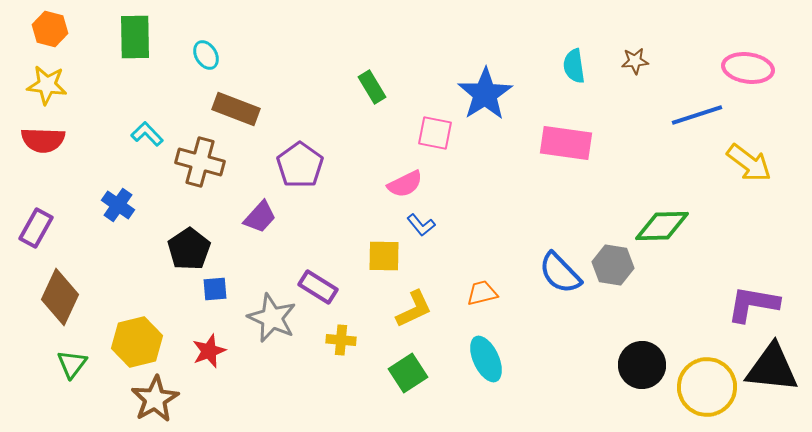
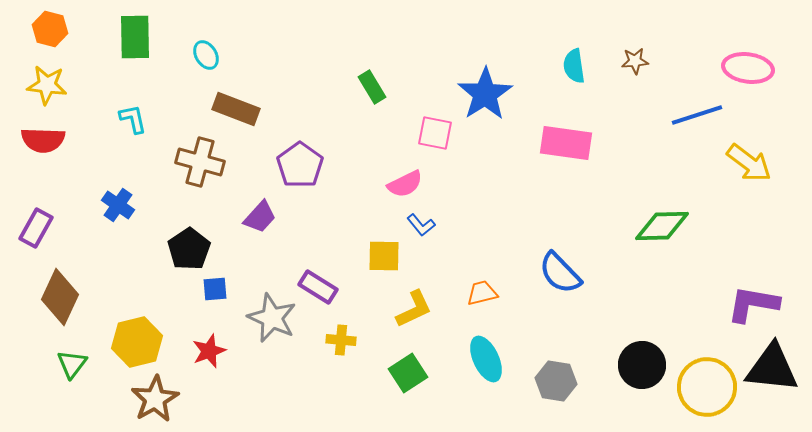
cyan L-shape at (147, 134): moved 14 px left, 15 px up; rotated 32 degrees clockwise
gray hexagon at (613, 265): moved 57 px left, 116 px down
